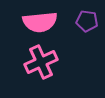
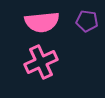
pink semicircle: moved 2 px right
